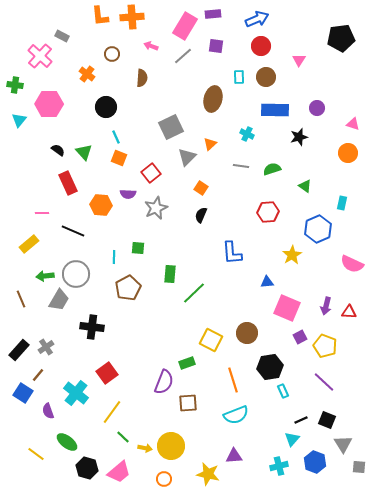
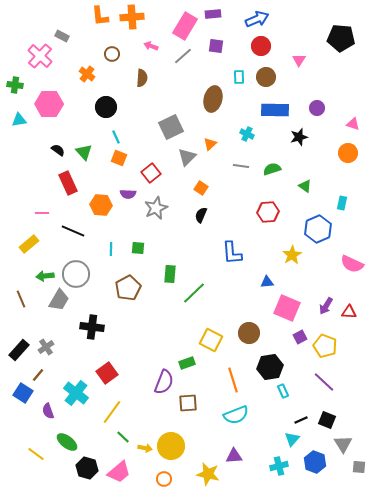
black pentagon at (341, 38): rotated 12 degrees clockwise
cyan triangle at (19, 120): rotated 42 degrees clockwise
cyan line at (114, 257): moved 3 px left, 8 px up
purple arrow at (326, 306): rotated 18 degrees clockwise
brown circle at (247, 333): moved 2 px right
